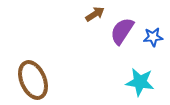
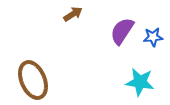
brown arrow: moved 22 px left
